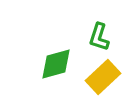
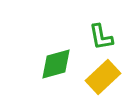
green L-shape: moved 2 px right; rotated 28 degrees counterclockwise
